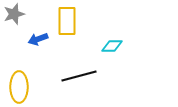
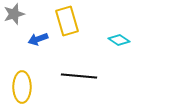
yellow rectangle: rotated 16 degrees counterclockwise
cyan diamond: moved 7 px right, 6 px up; rotated 35 degrees clockwise
black line: rotated 20 degrees clockwise
yellow ellipse: moved 3 px right
